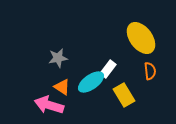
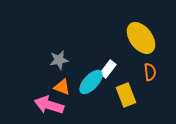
gray star: moved 1 px right, 2 px down
orange semicircle: moved 1 px down
cyan ellipse: rotated 12 degrees counterclockwise
orange triangle: rotated 12 degrees counterclockwise
yellow rectangle: moved 2 px right; rotated 10 degrees clockwise
